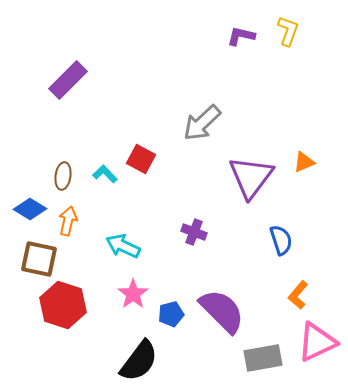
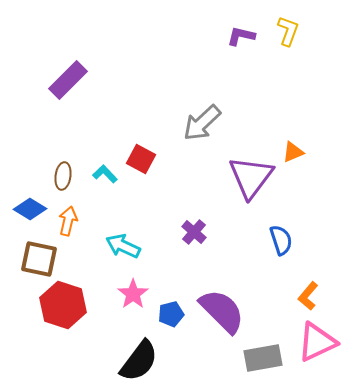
orange triangle: moved 11 px left, 10 px up
purple cross: rotated 20 degrees clockwise
orange L-shape: moved 10 px right, 1 px down
